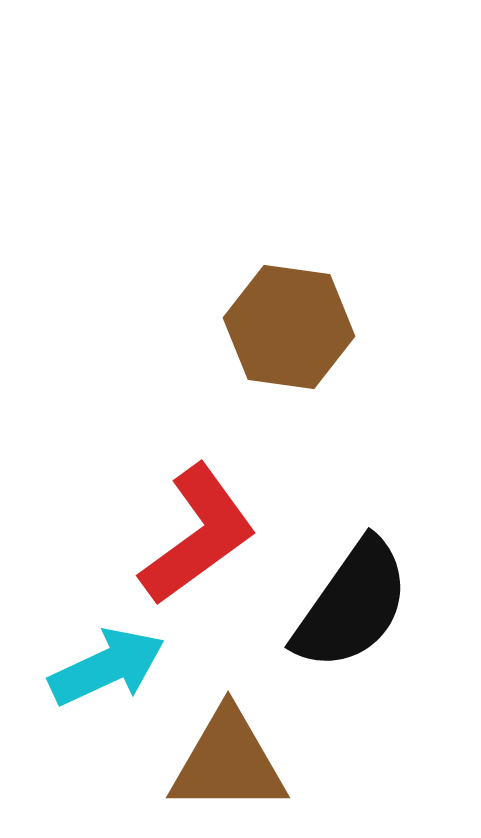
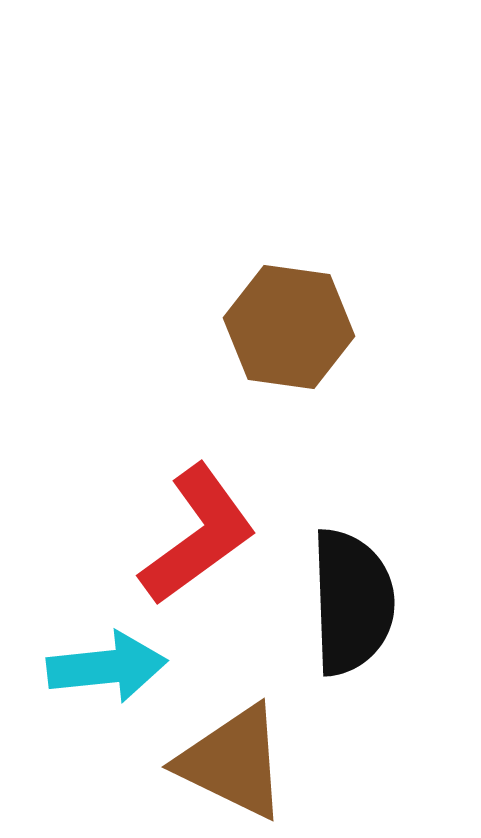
black semicircle: moved 3 px up; rotated 37 degrees counterclockwise
cyan arrow: rotated 19 degrees clockwise
brown triangle: moved 5 px right; rotated 26 degrees clockwise
